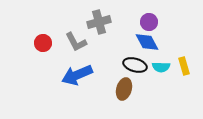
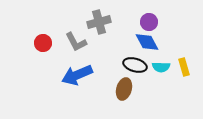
yellow rectangle: moved 1 px down
